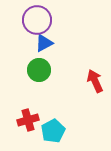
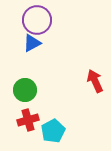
blue triangle: moved 12 px left
green circle: moved 14 px left, 20 px down
